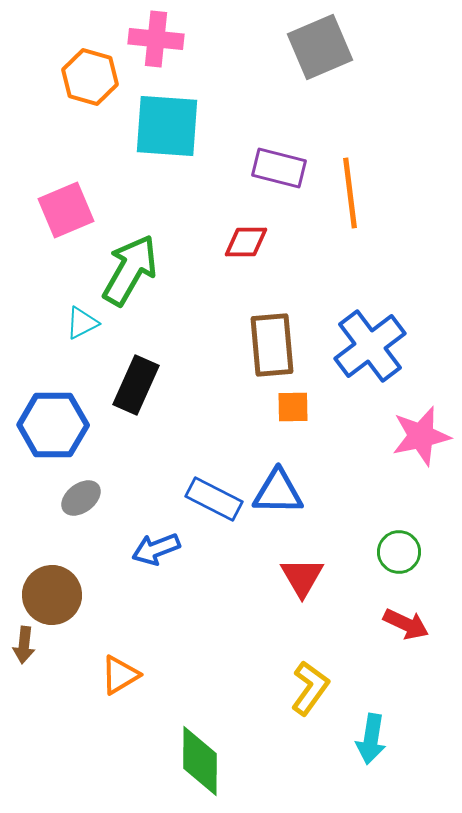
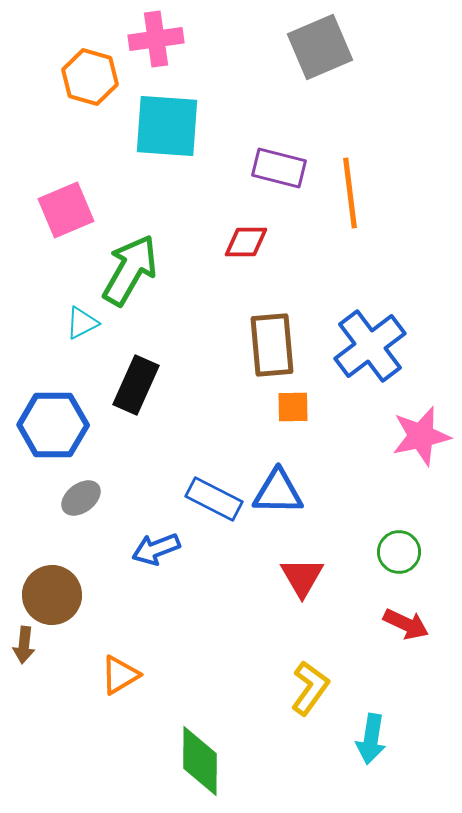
pink cross: rotated 14 degrees counterclockwise
